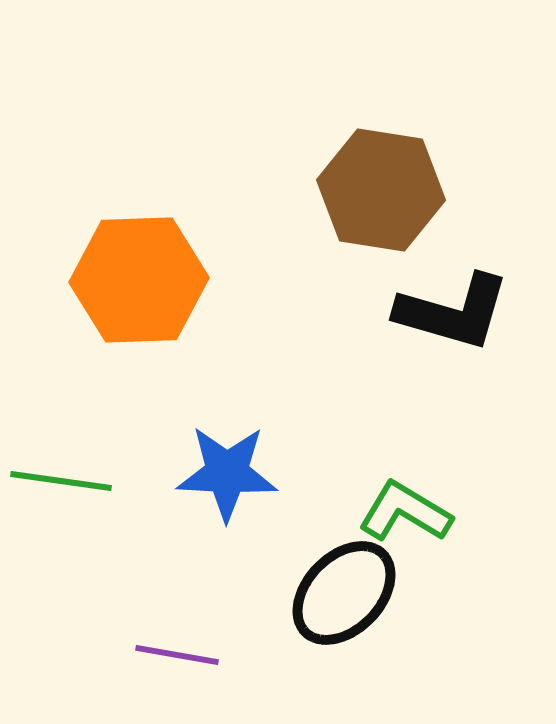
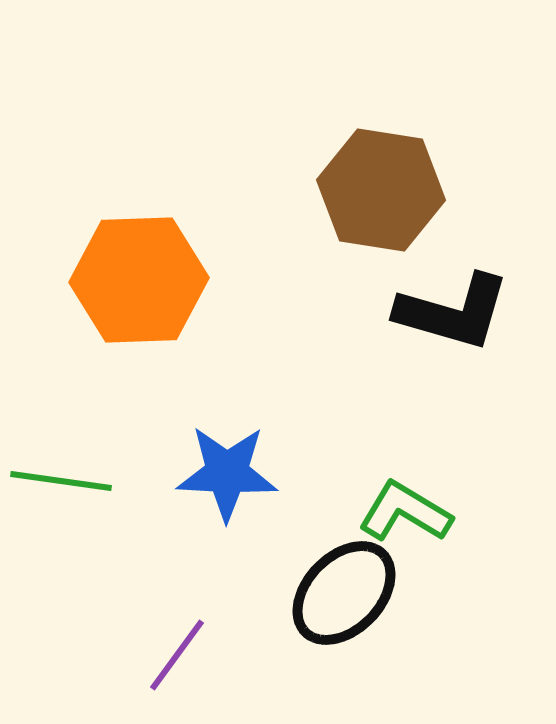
purple line: rotated 64 degrees counterclockwise
